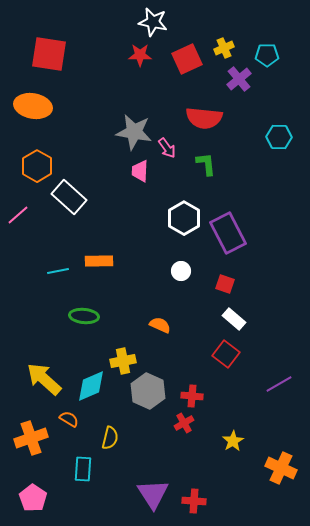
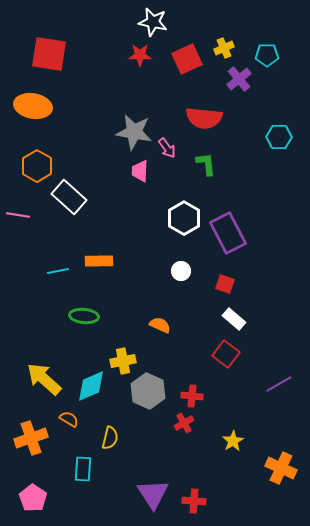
pink line at (18, 215): rotated 50 degrees clockwise
